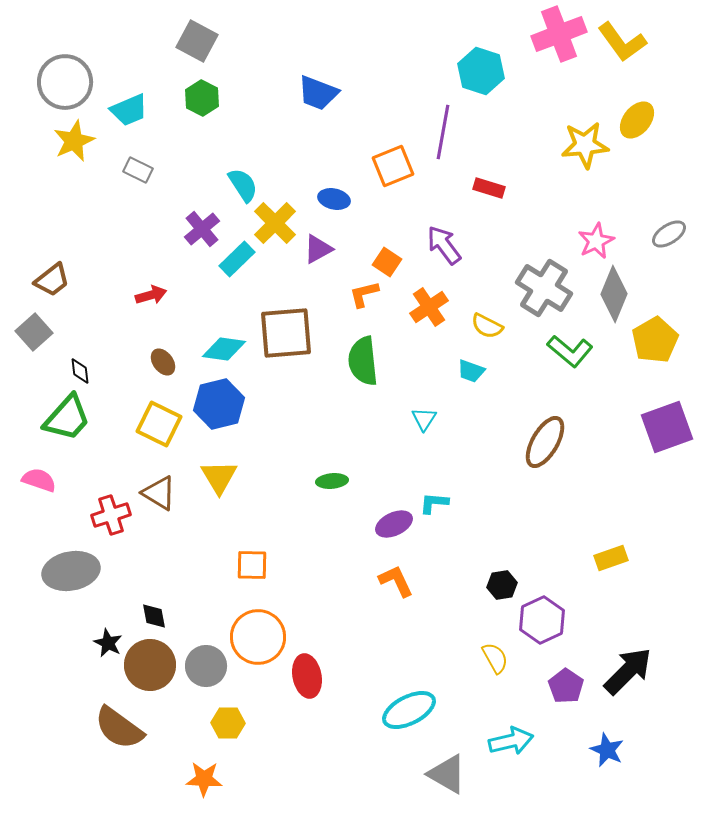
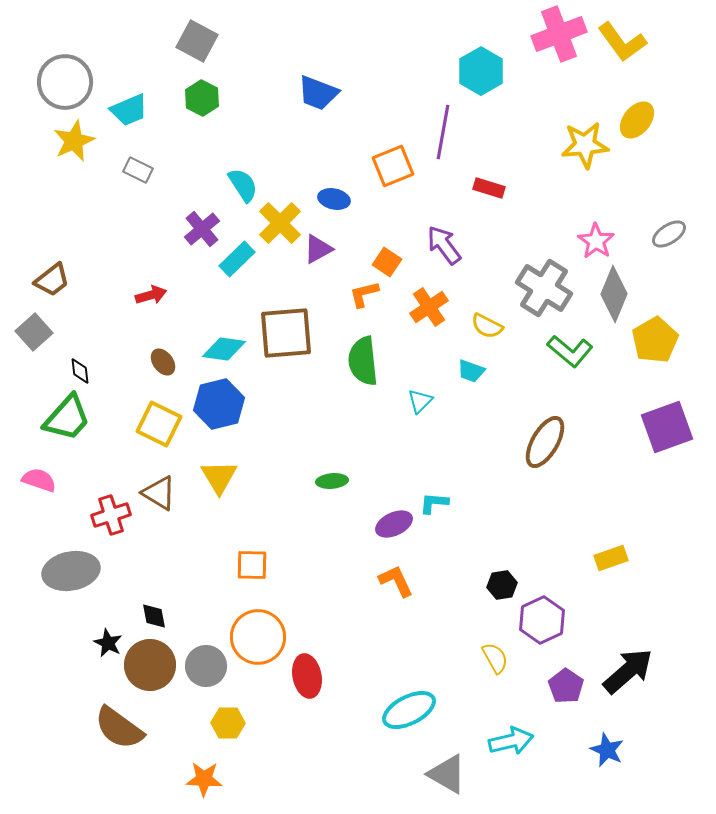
cyan hexagon at (481, 71): rotated 12 degrees clockwise
yellow cross at (275, 223): moved 5 px right
pink star at (596, 241): rotated 12 degrees counterclockwise
cyan triangle at (424, 419): moved 4 px left, 18 px up; rotated 12 degrees clockwise
black arrow at (628, 671): rotated 4 degrees clockwise
